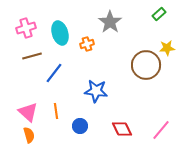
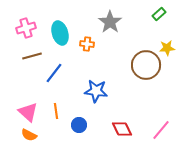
orange cross: rotated 24 degrees clockwise
blue circle: moved 1 px left, 1 px up
orange semicircle: rotated 133 degrees clockwise
